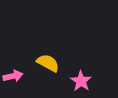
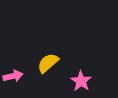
yellow semicircle: rotated 70 degrees counterclockwise
